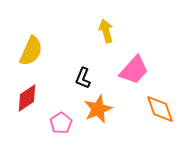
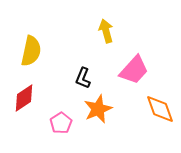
yellow semicircle: rotated 12 degrees counterclockwise
red diamond: moved 3 px left
